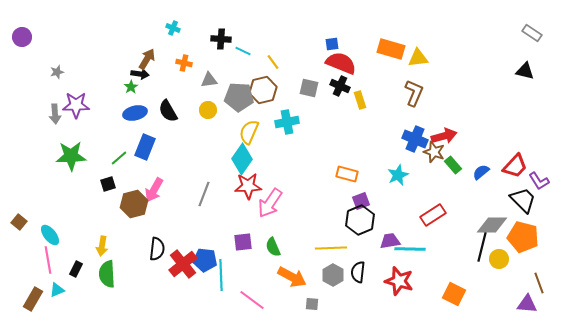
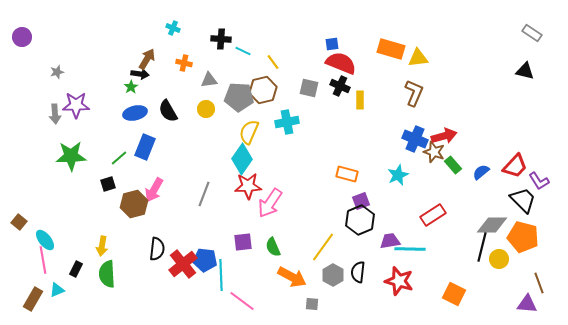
yellow rectangle at (360, 100): rotated 18 degrees clockwise
yellow circle at (208, 110): moved 2 px left, 1 px up
cyan ellipse at (50, 235): moved 5 px left, 5 px down
yellow line at (331, 248): moved 8 px left, 1 px up; rotated 52 degrees counterclockwise
pink line at (48, 260): moved 5 px left
pink line at (252, 300): moved 10 px left, 1 px down
